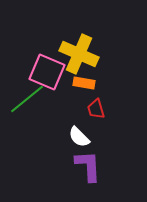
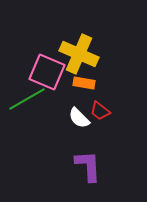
green line: rotated 9 degrees clockwise
red trapezoid: moved 4 px right, 2 px down; rotated 35 degrees counterclockwise
white semicircle: moved 19 px up
